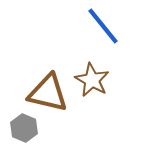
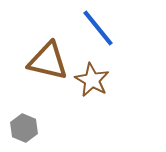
blue line: moved 5 px left, 2 px down
brown triangle: moved 32 px up
